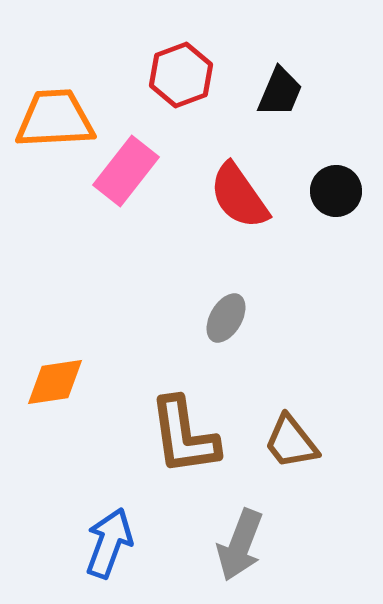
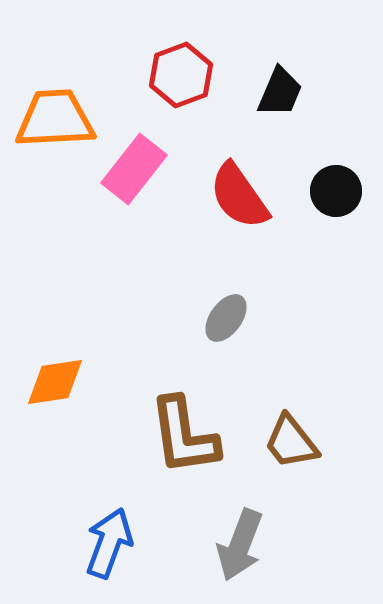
pink rectangle: moved 8 px right, 2 px up
gray ellipse: rotated 6 degrees clockwise
